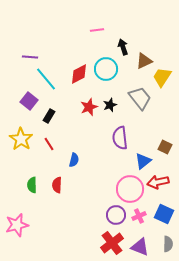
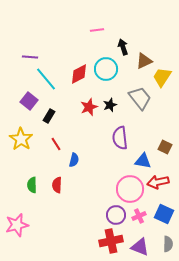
red line: moved 7 px right
blue triangle: rotated 48 degrees clockwise
red cross: moved 1 px left, 2 px up; rotated 25 degrees clockwise
